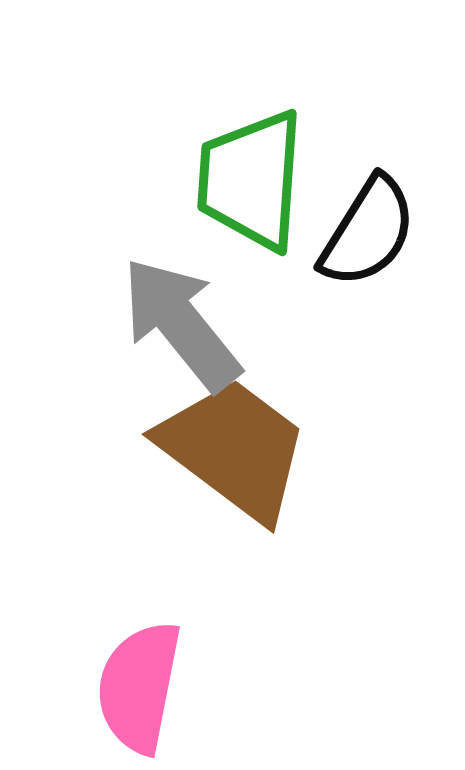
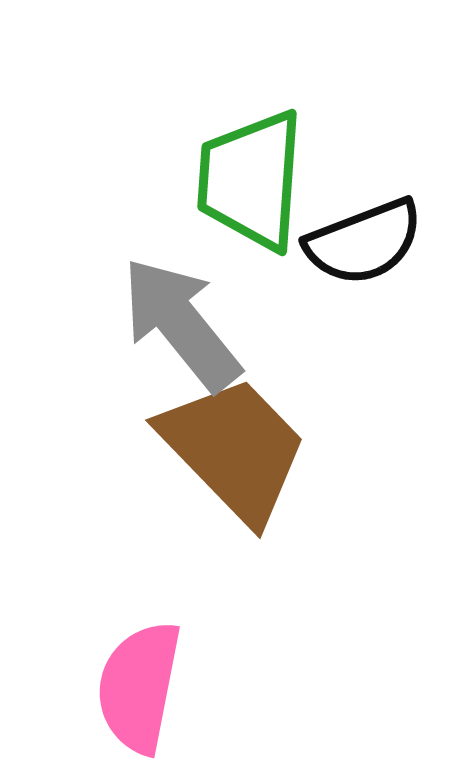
black semicircle: moved 4 px left, 10 px down; rotated 37 degrees clockwise
brown trapezoid: rotated 9 degrees clockwise
